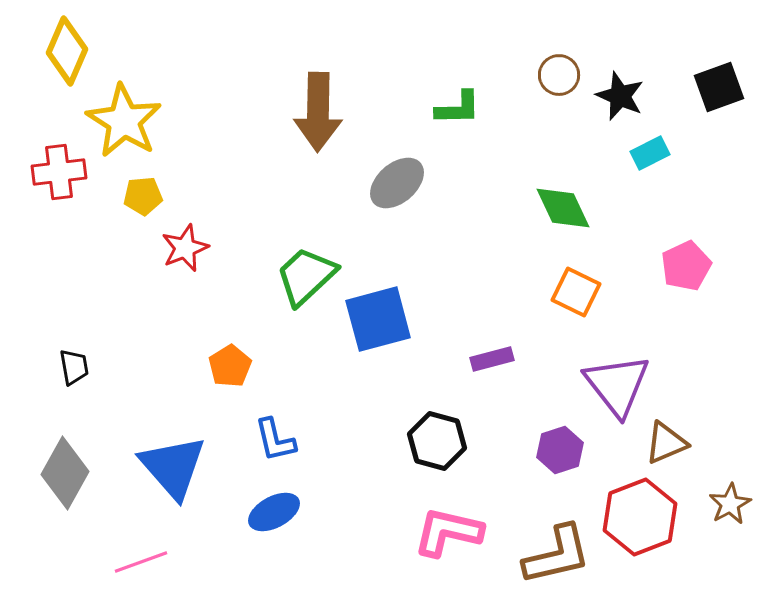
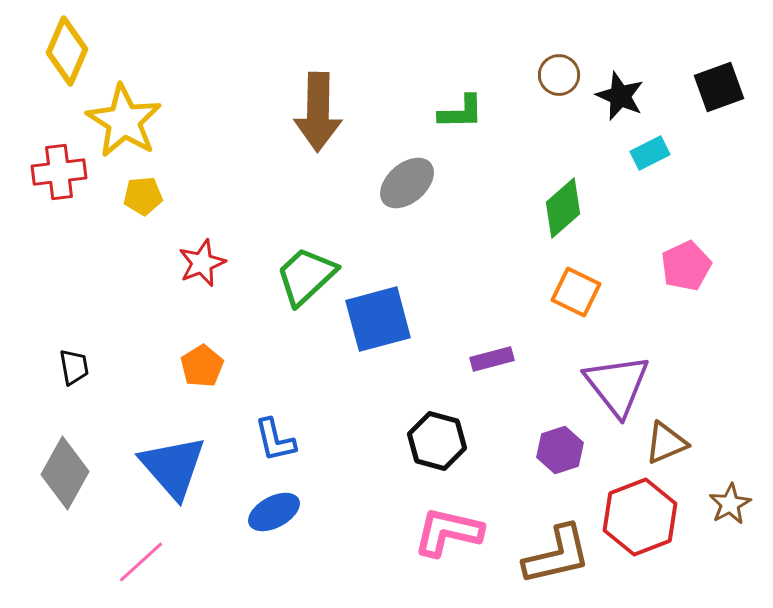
green L-shape: moved 3 px right, 4 px down
gray ellipse: moved 10 px right
green diamond: rotated 74 degrees clockwise
red star: moved 17 px right, 15 px down
orange pentagon: moved 28 px left
pink line: rotated 22 degrees counterclockwise
